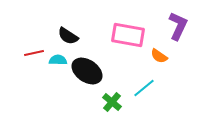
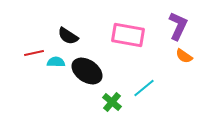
orange semicircle: moved 25 px right
cyan semicircle: moved 2 px left, 2 px down
